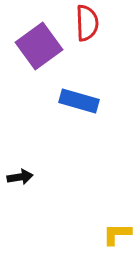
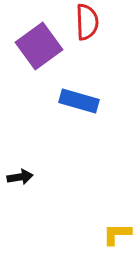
red semicircle: moved 1 px up
